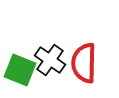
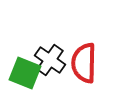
green square: moved 5 px right, 3 px down
